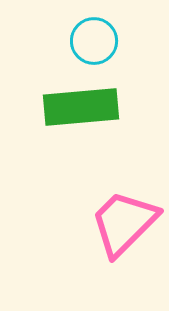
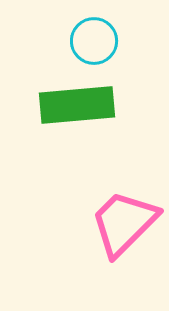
green rectangle: moved 4 px left, 2 px up
